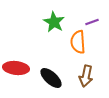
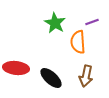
green star: moved 1 px right, 1 px down
